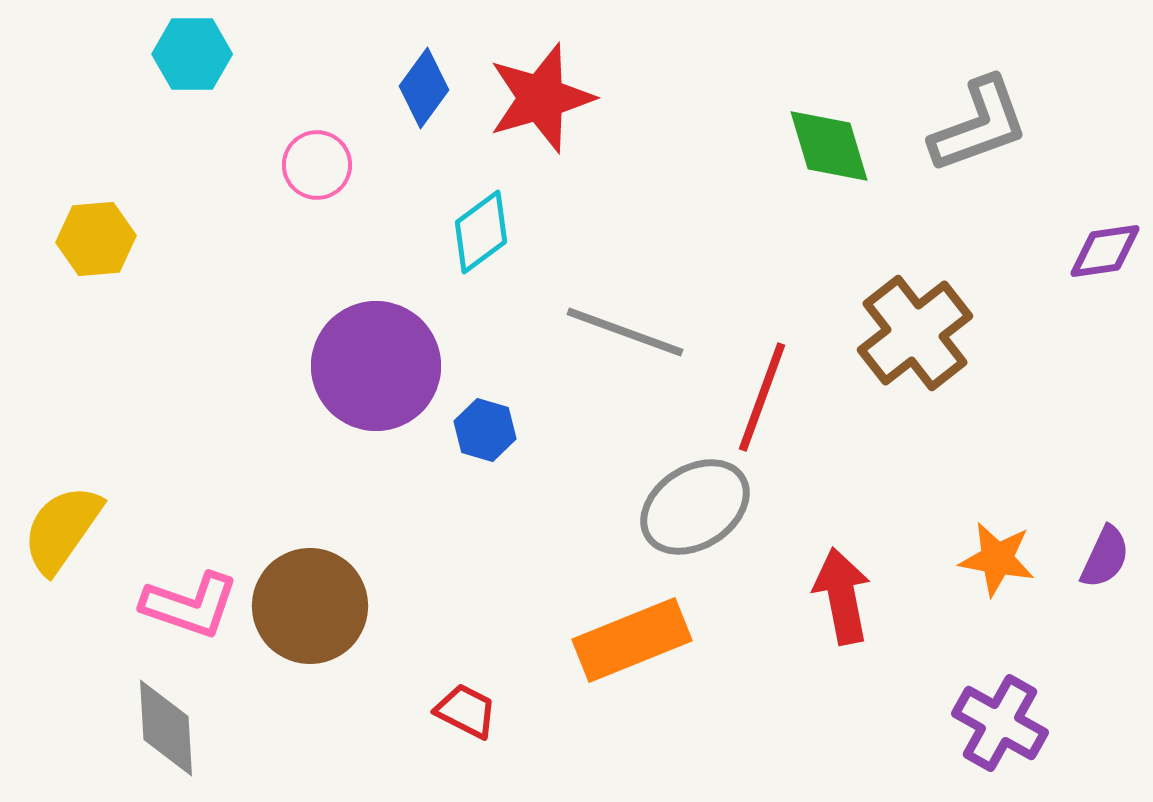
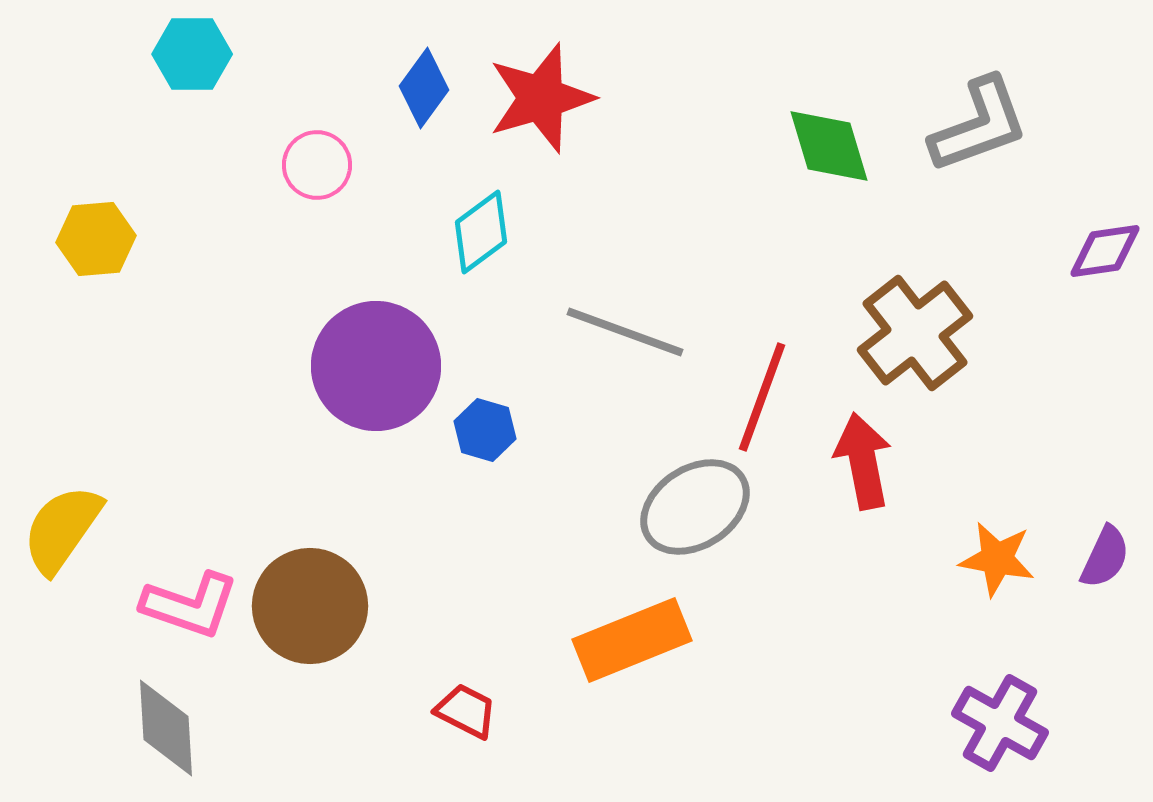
red arrow: moved 21 px right, 135 px up
